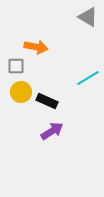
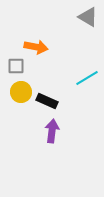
cyan line: moved 1 px left
purple arrow: rotated 50 degrees counterclockwise
